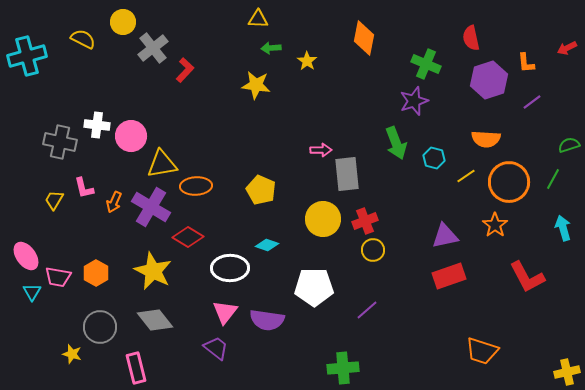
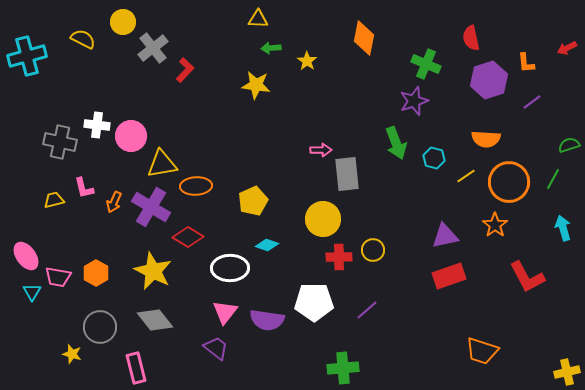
yellow pentagon at (261, 190): moved 8 px left, 11 px down; rotated 24 degrees clockwise
yellow trapezoid at (54, 200): rotated 45 degrees clockwise
red cross at (365, 221): moved 26 px left, 36 px down; rotated 20 degrees clockwise
white pentagon at (314, 287): moved 15 px down
